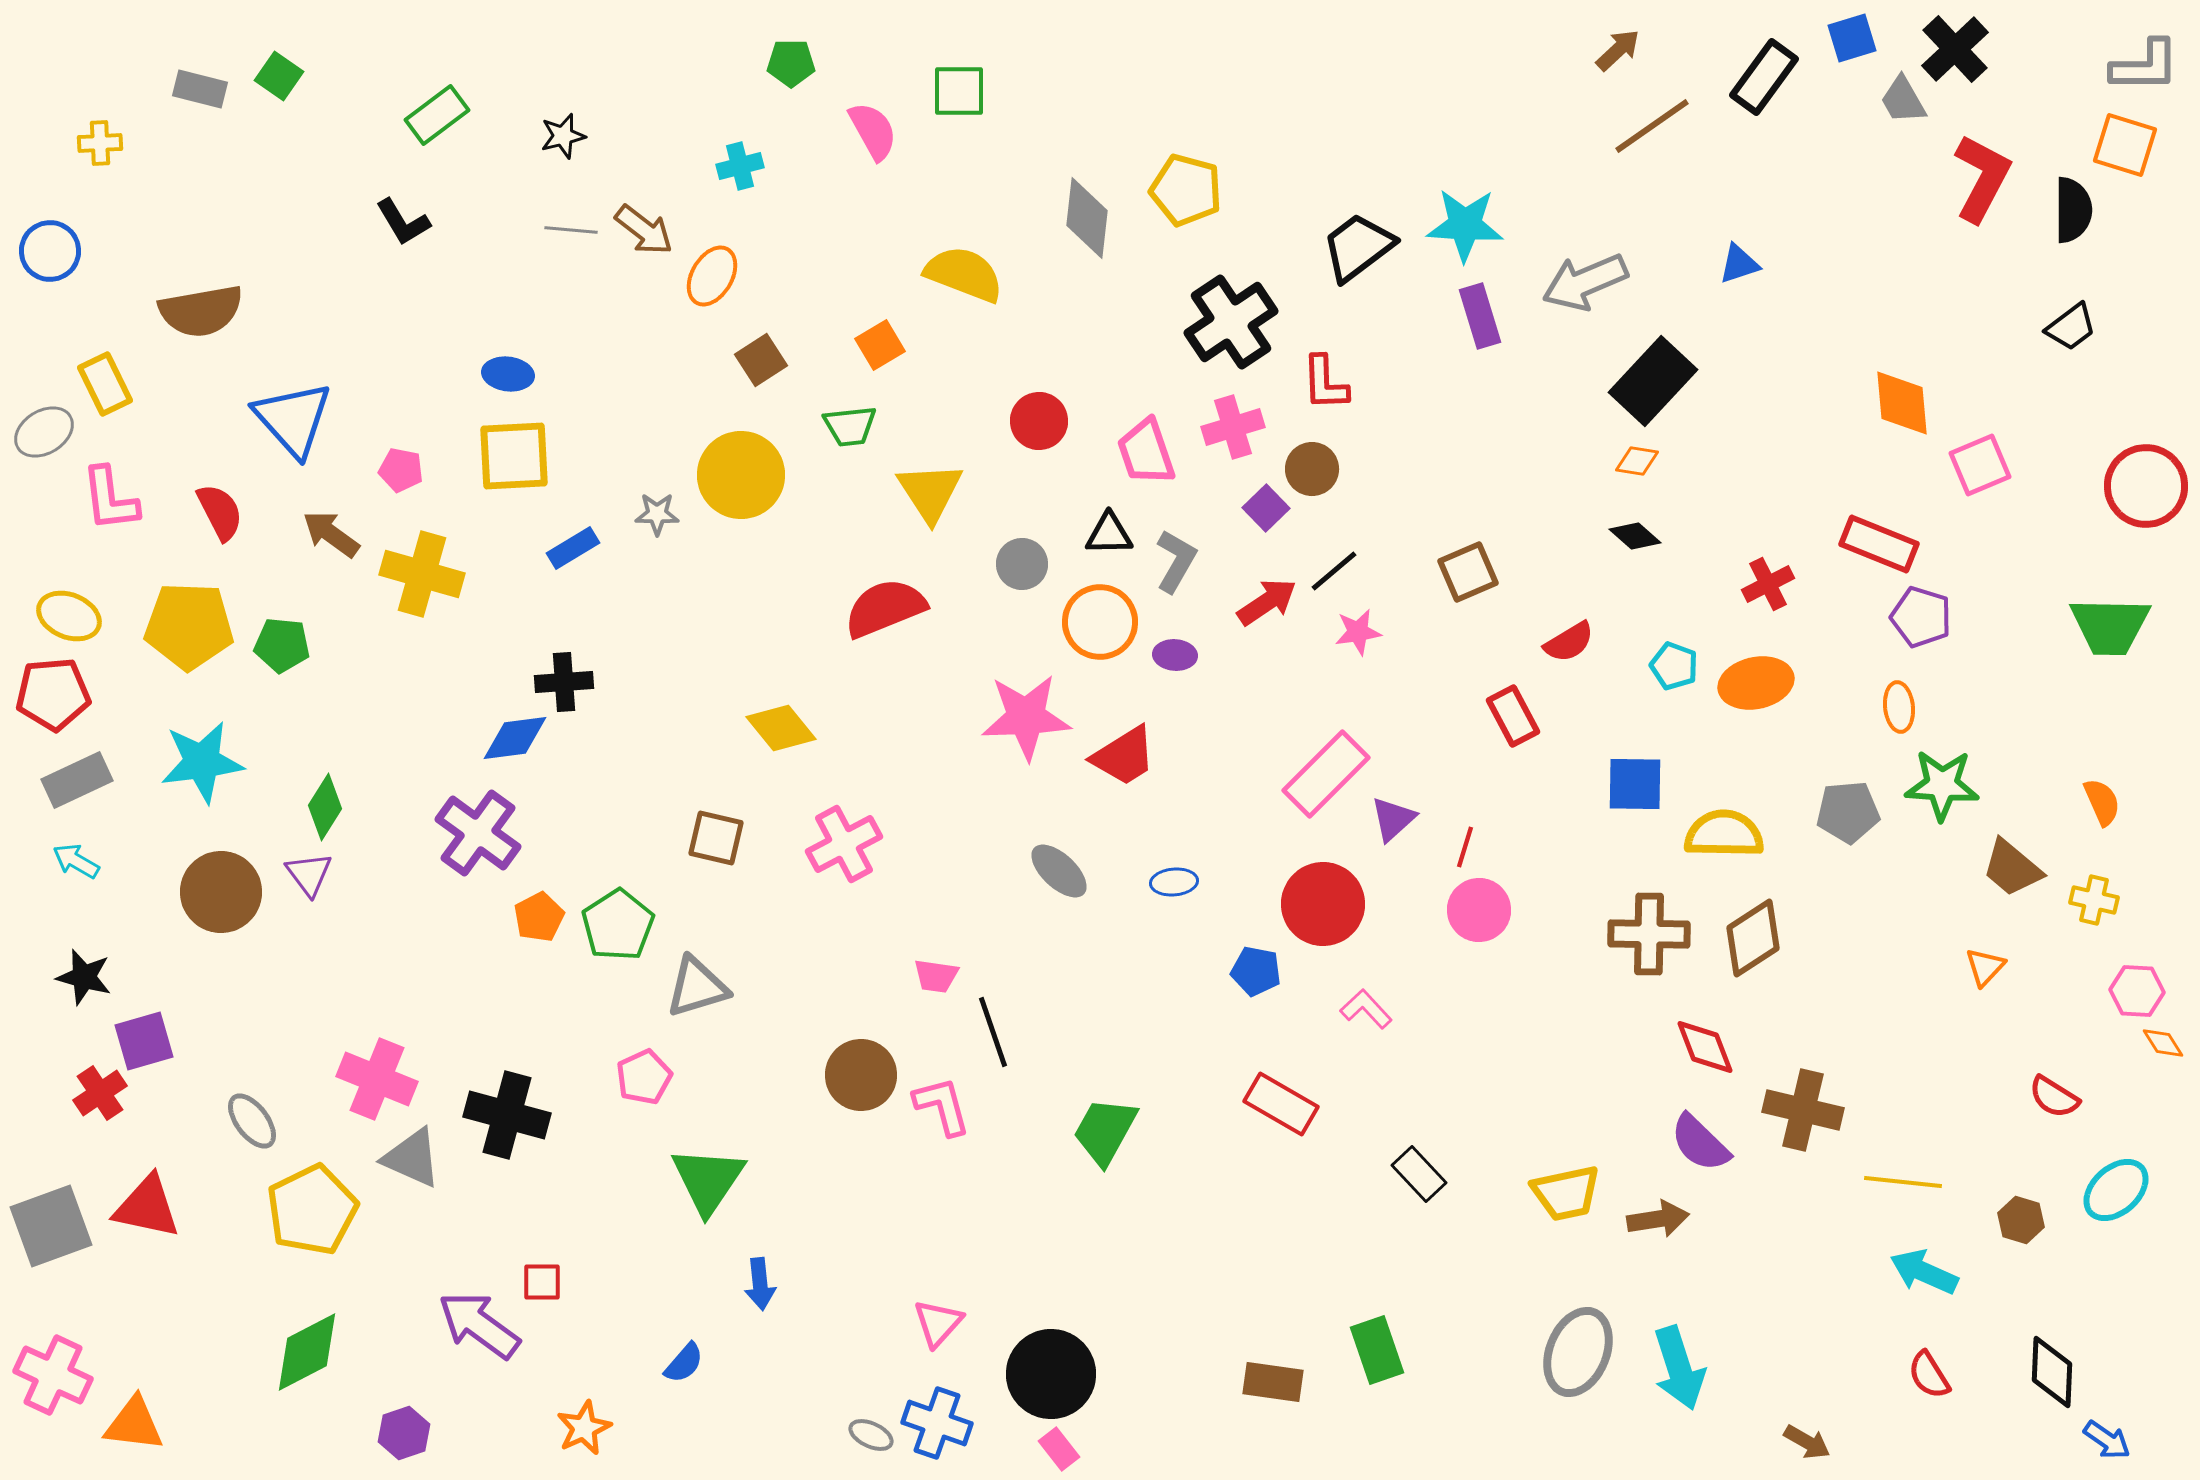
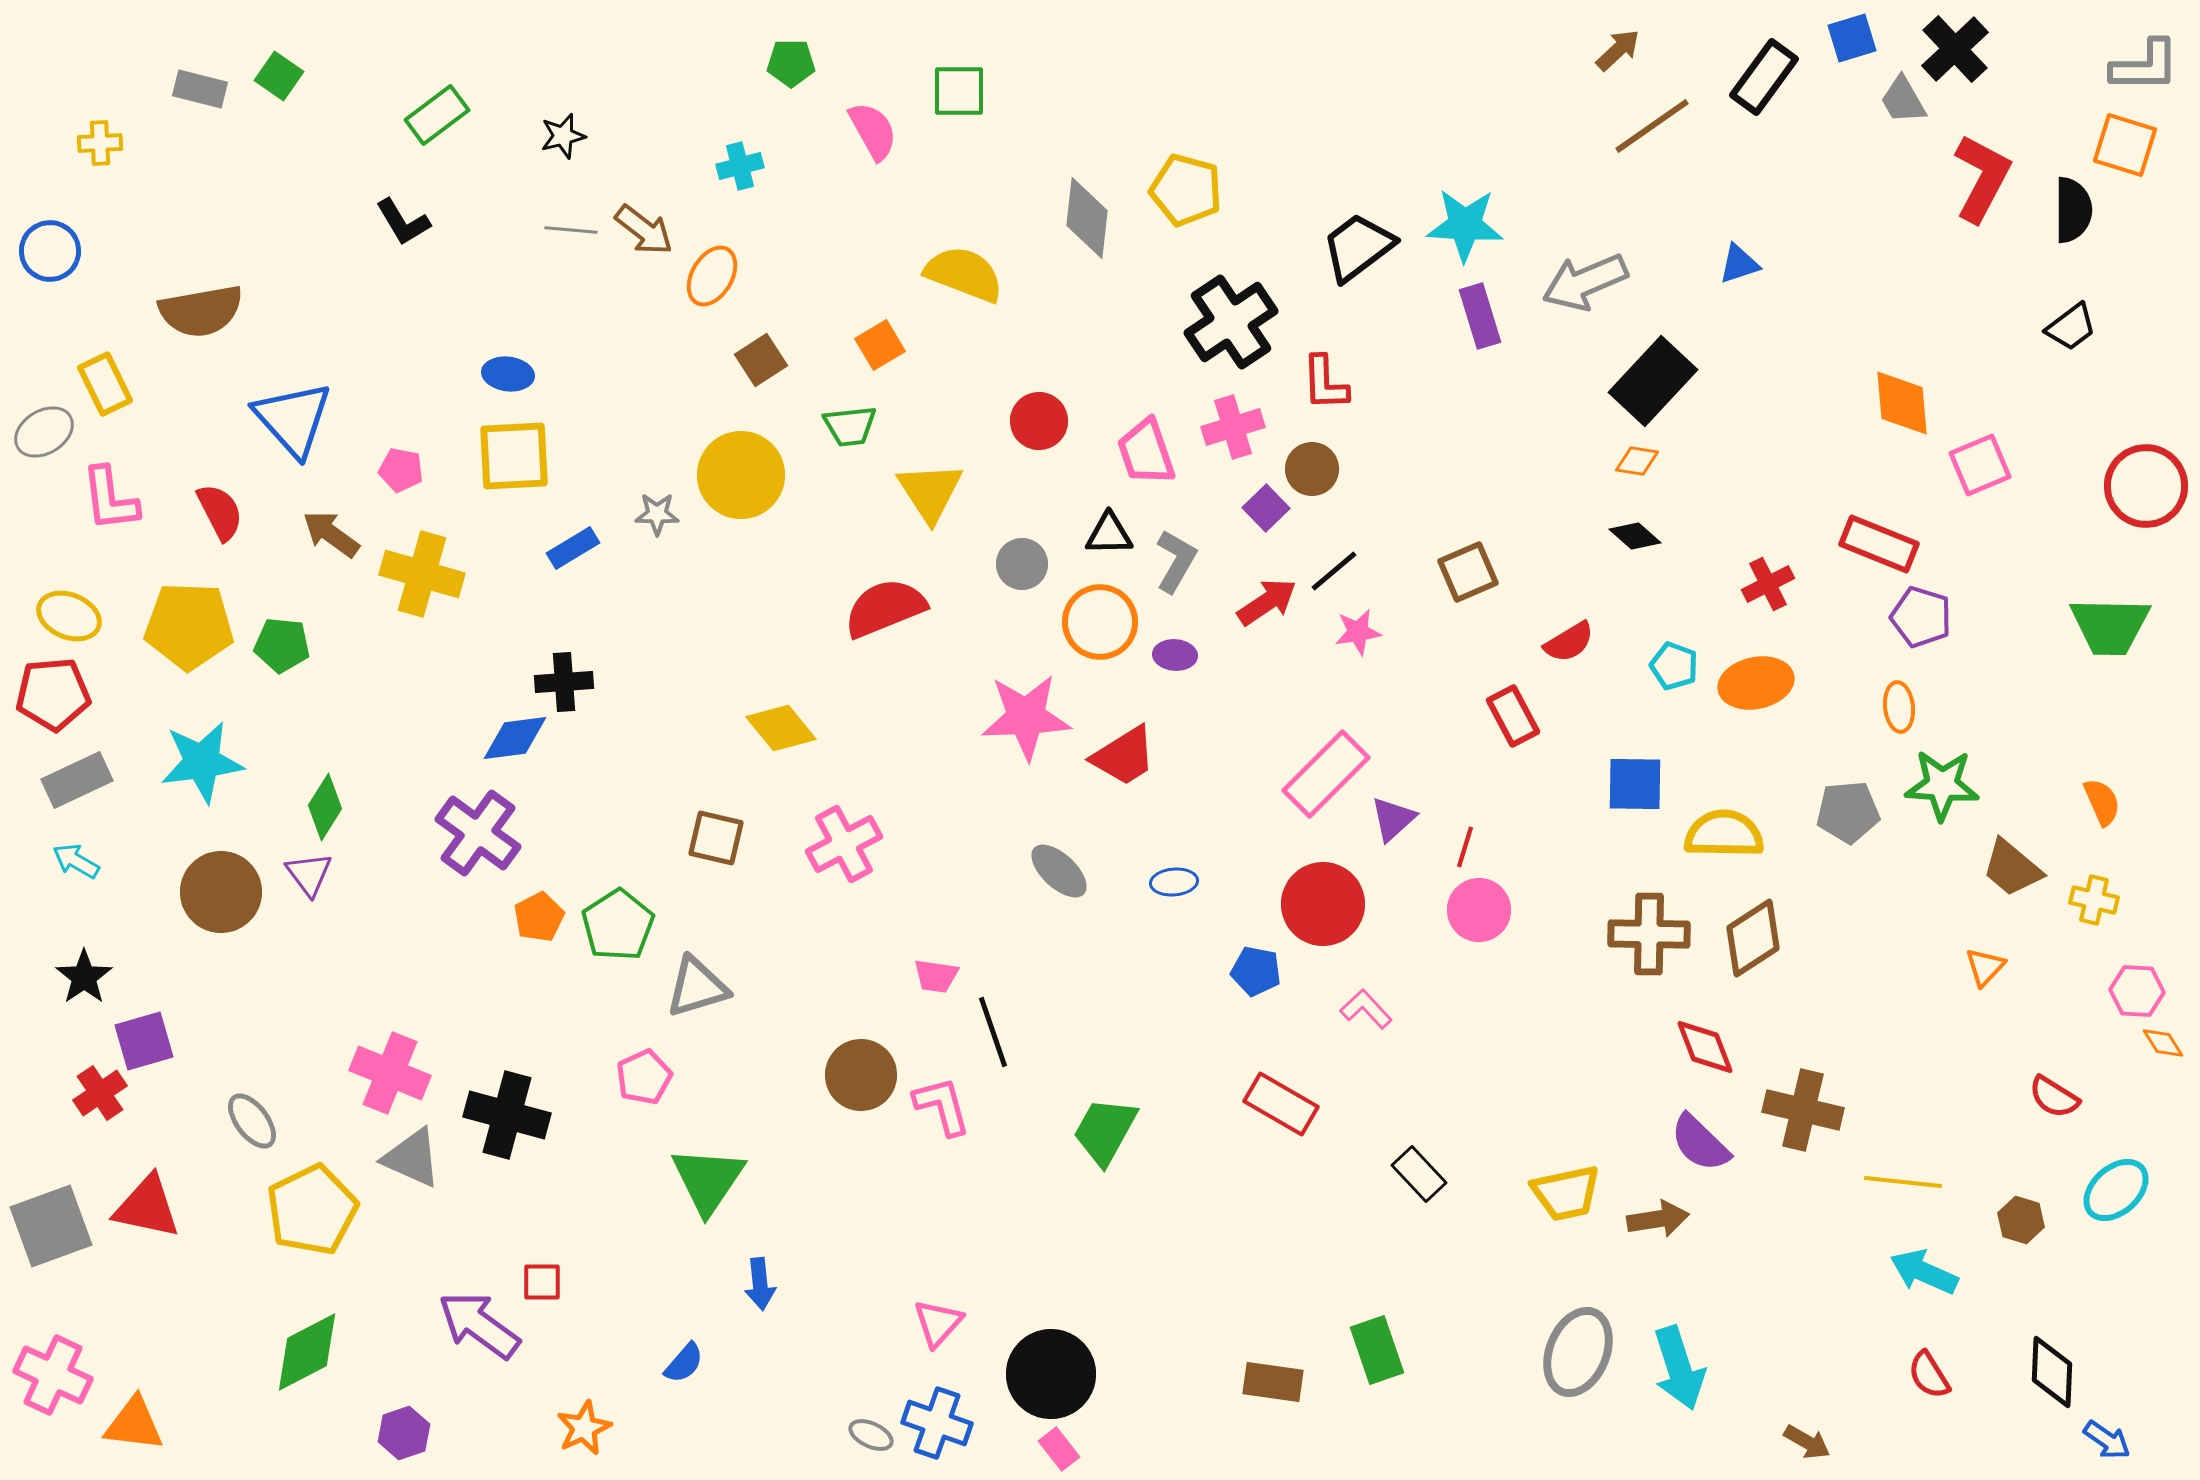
black star at (84, 977): rotated 22 degrees clockwise
pink cross at (377, 1079): moved 13 px right, 6 px up
